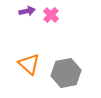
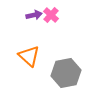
purple arrow: moved 7 px right, 4 px down
orange triangle: moved 8 px up
